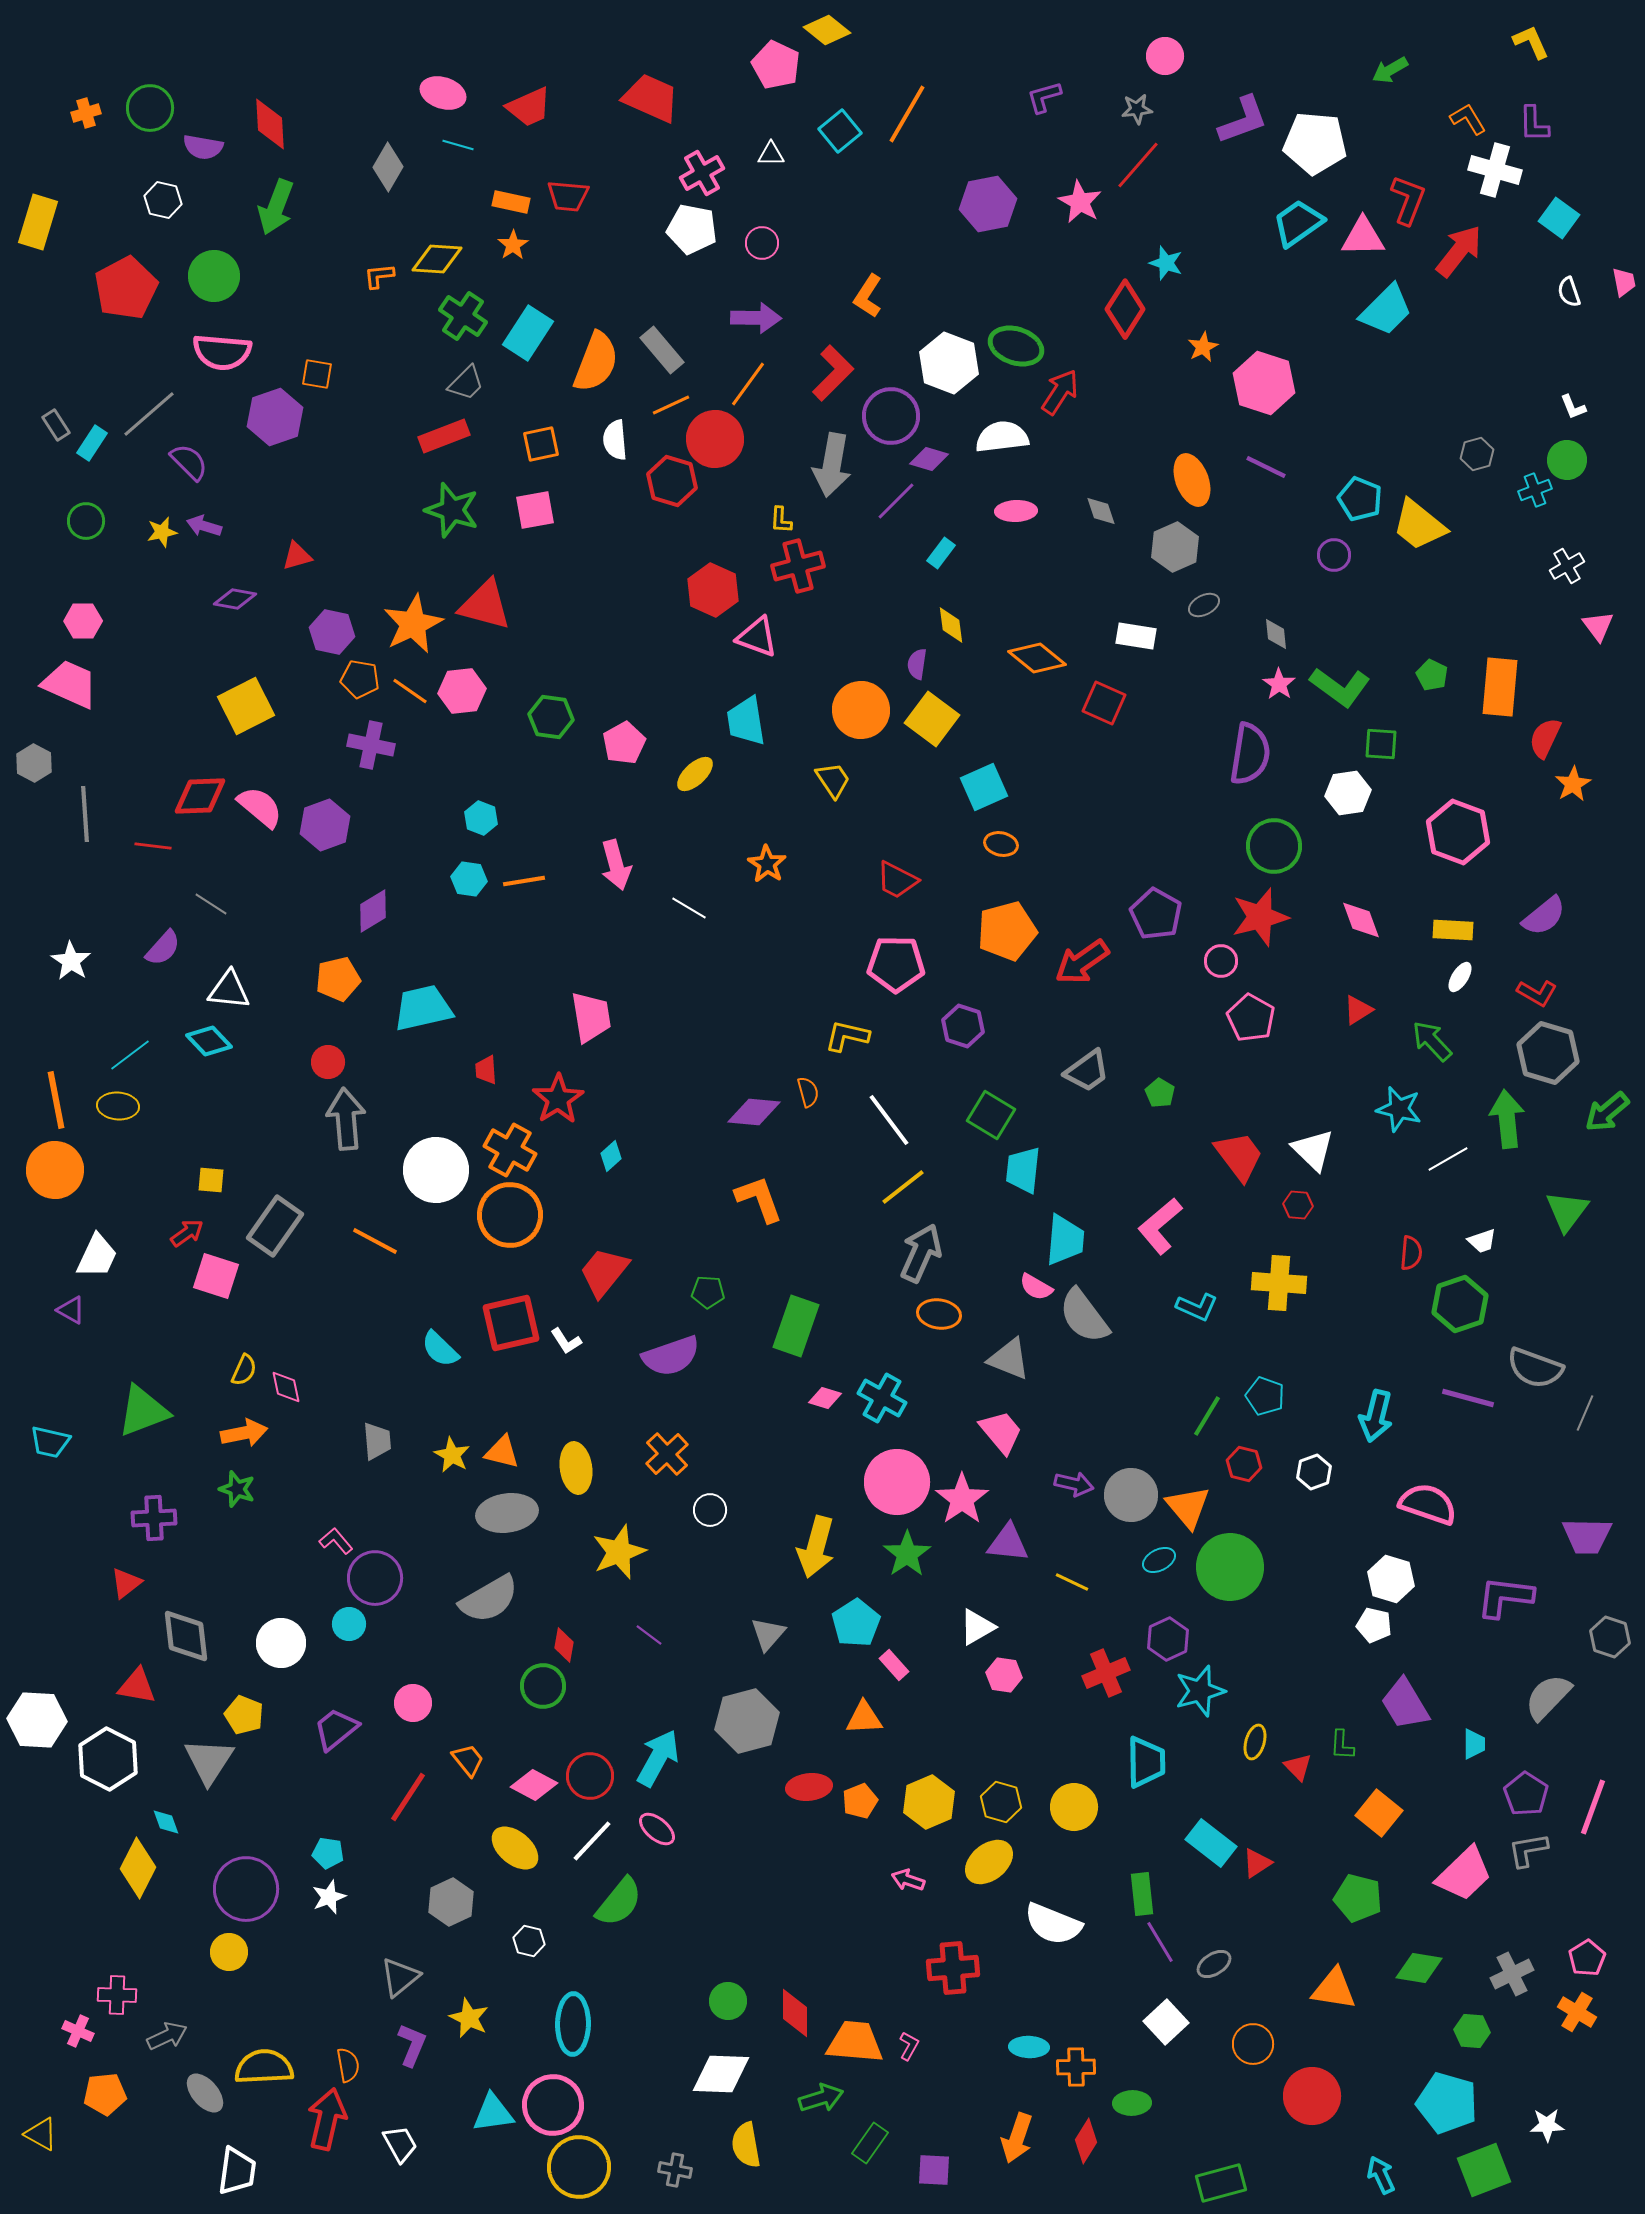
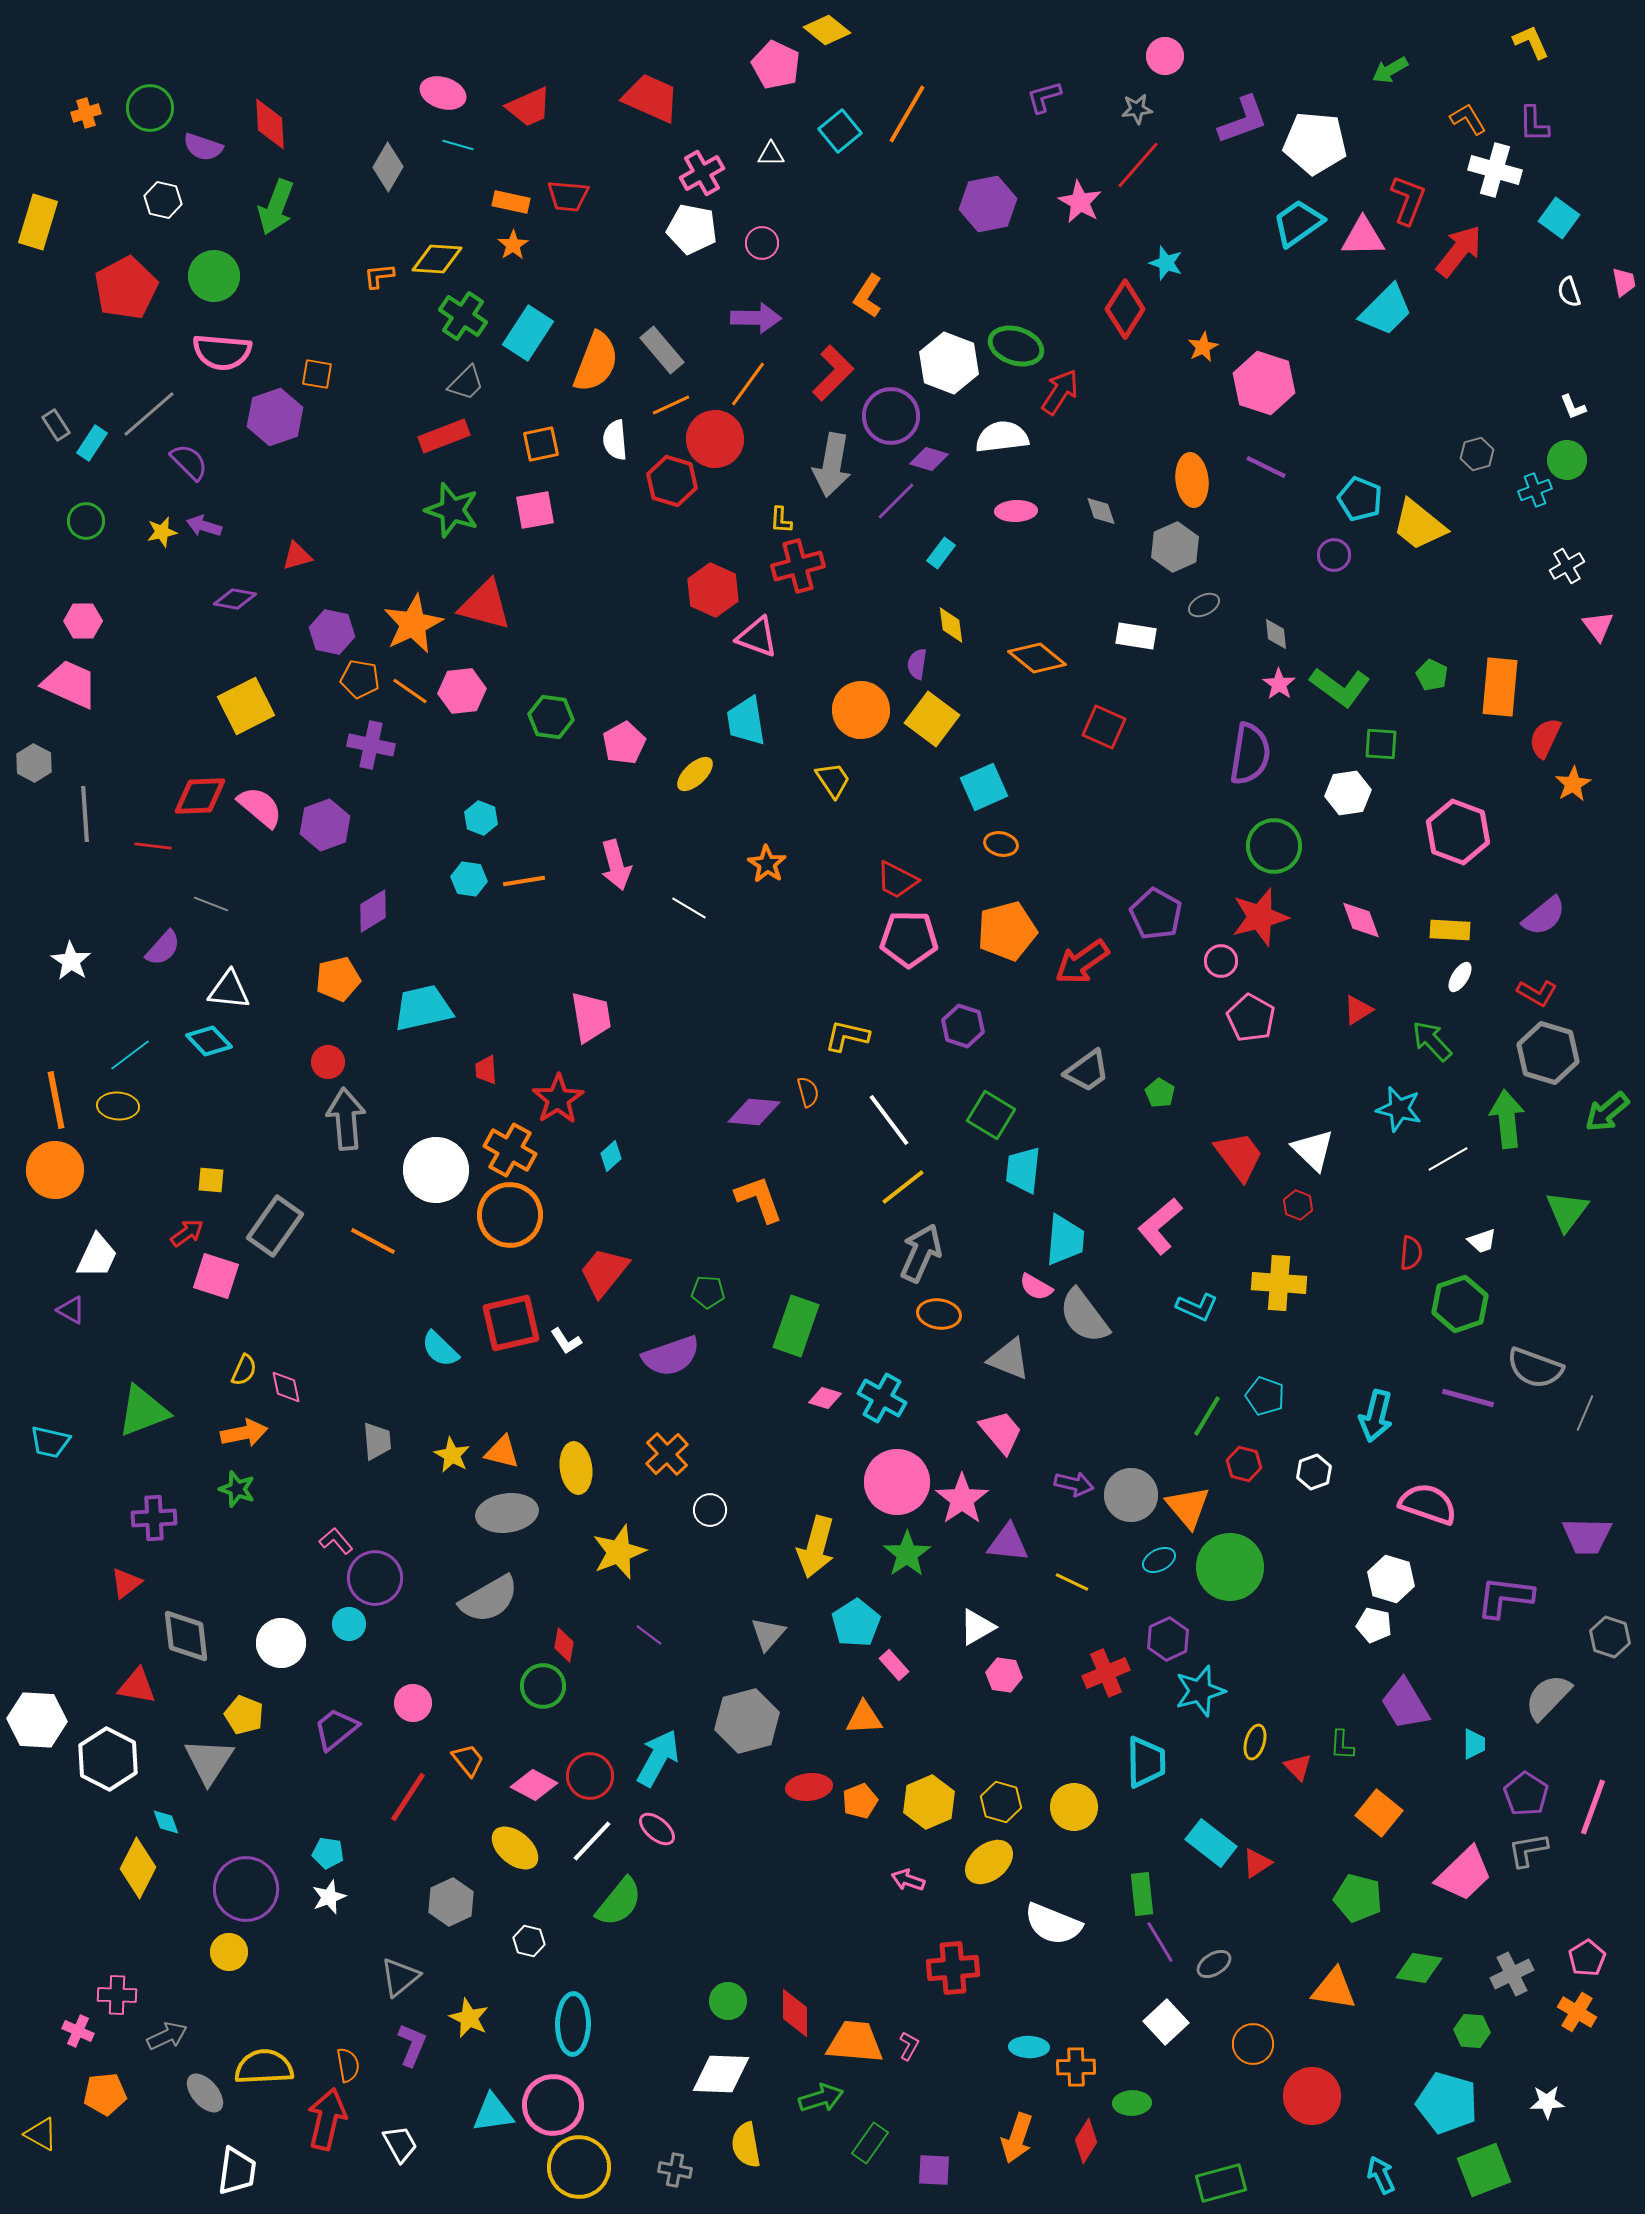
purple semicircle at (203, 147): rotated 9 degrees clockwise
orange ellipse at (1192, 480): rotated 15 degrees clockwise
red square at (1104, 703): moved 24 px down
gray line at (211, 904): rotated 12 degrees counterclockwise
yellow rectangle at (1453, 930): moved 3 px left
pink pentagon at (896, 964): moved 13 px right, 25 px up
red hexagon at (1298, 1205): rotated 16 degrees clockwise
orange line at (375, 1241): moved 2 px left
white star at (1547, 2125): moved 23 px up
